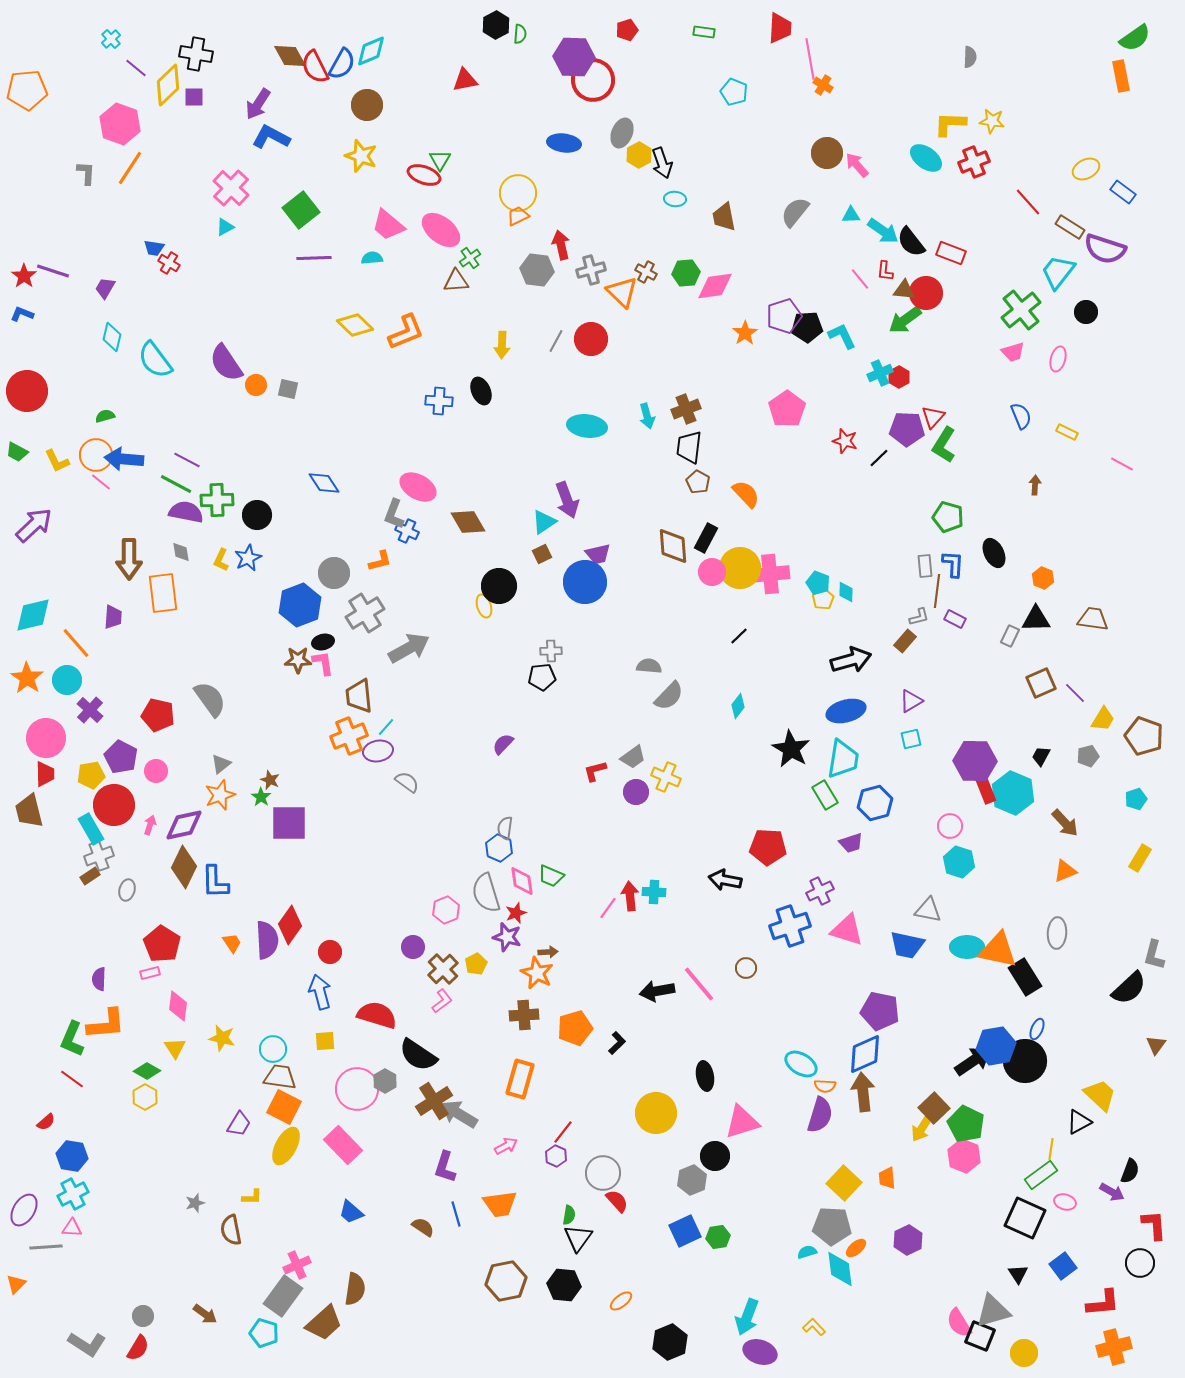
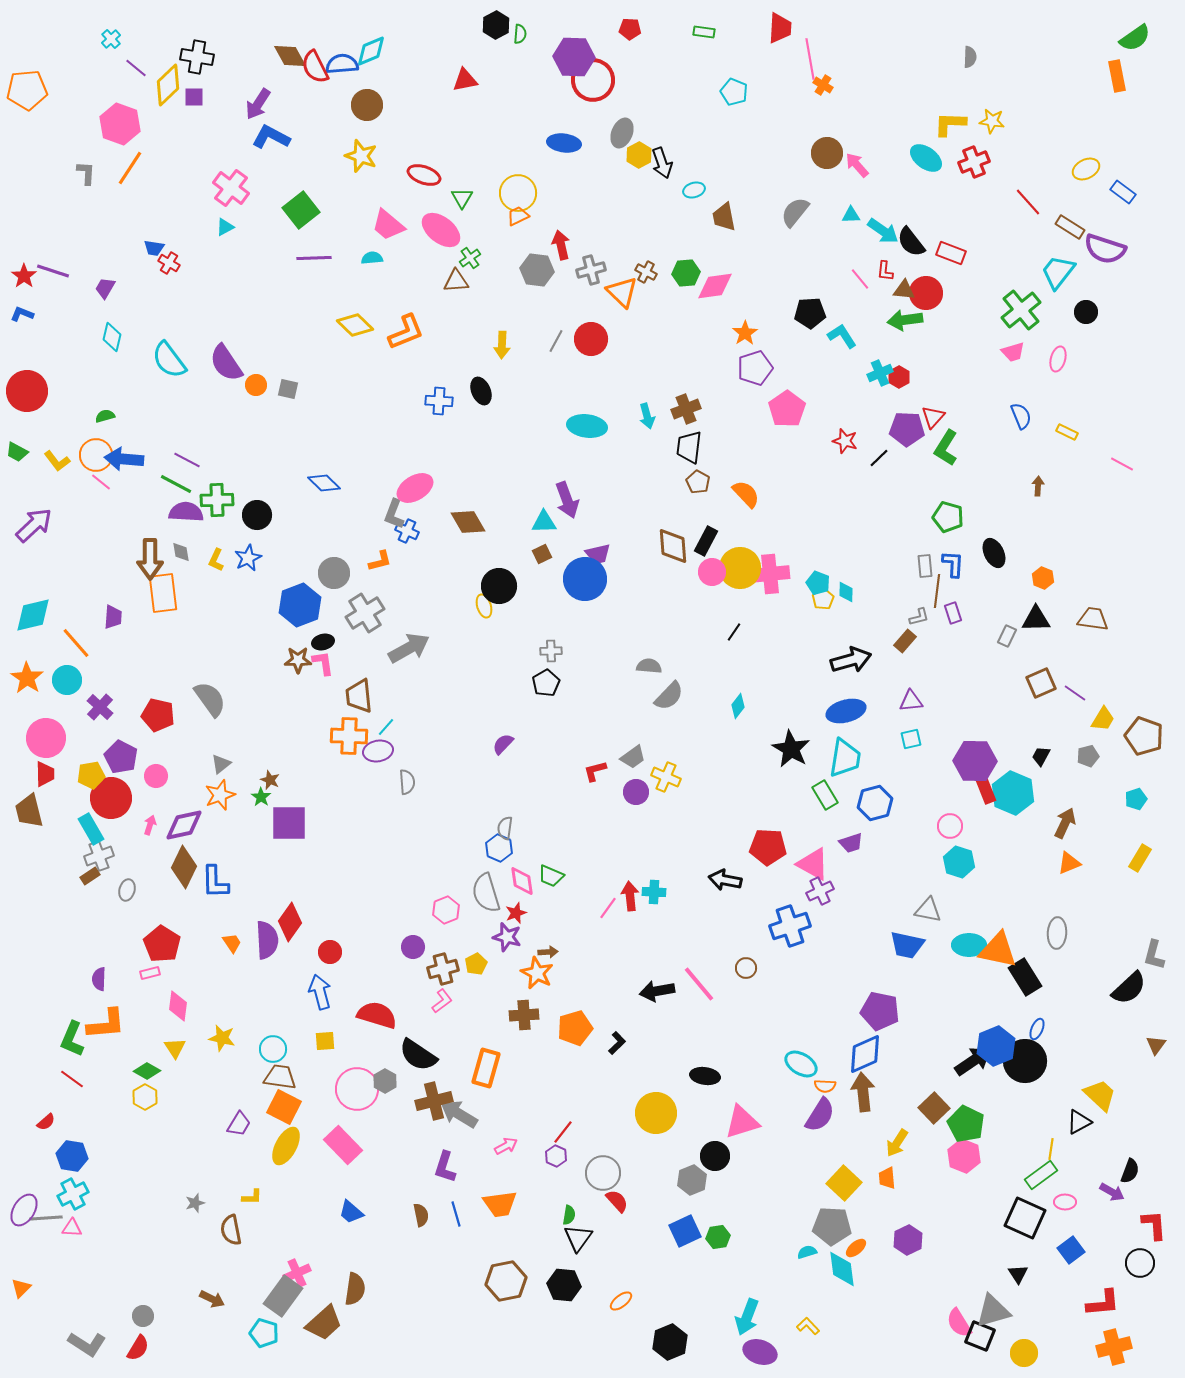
red pentagon at (627, 30): moved 3 px right, 1 px up; rotated 20 degrees clockwise
black cross at (196, 54): moved 1 px right, 3 px down
blue semicircle at (342, 64): rotated 124 degrees counterclockwise
orange rectangle at (1121, 76): moved 4 px left
green triangle at (440, 160): moved 22 px right, 38 px down
pink cross at (231, 188): rotated 6 degrees counterclockwise
cyan ellipse at (675, 199): moved 19 px right, 9 px up; rotated 20 degrees counterclockwise
purple pentagon at (784, 316): moved 29 px left, 52 px down
green arrow at (905, 320): rotated 28 degrees clockwise
black pentagon at (807, 327): moved 3 px right, 14 px up
cyan L-shape at (842, 336): rotated 8 degrees counterclockwise
cyan semicircle at (155, 360): moved 14 px right
green L-shape at (944, 445): moved 2 px right, 3 px down
yellow L-shape at (57, 461): rotated 12 degrees counterclockwise
blue diamond at (324, 483): rotated 12 degrees counterclockwise
brown arrow at (1035, 485): moved 3 px right, 1 px down
pink ellipse at (418, 487): moved 3 px left, 1 px down; rotated 60 degrees counterclockwise
purple semicircle at (186, 512): rotated 8 degrees counterclockwise
cyan triangle at (544, 522): rotated 32 degrees clockwise
black rectangle at (706, 538): moved 3 px down
brown arrow at (129, 559): moved 21 px right
yellow L-shape at (221, 560): moved 5 px left
blue circle at (585, 582): moved 3 px up
purple rectangle at (955, 619): moved 2 px left, 6 px up; rotated 45 degrees clockwise
black line at (739, 636): moved 5 px left, 4 px up; rotated 12 degrees counterclockwise
gray rectangle at (1010, 636): moved 3 px left
black pentagon at (542, 677): moved 4 px right, 6 px down; rotated 24 degrees counterclockwise
purple line at (1075, 693): rotated 10 degrees counterclockwise
purple triangle at (911, 701): rotated 25 degrees clockwise
purple cross at (90, 710): moved 10 px right, 3 px up
orange cross at (349, 736): rotated 24 degrees clockwise
cyan trapezoid at (843, 759): moved 2 px right, 1 px up
pink circle at (156, 771): moved 5 px down
gray semicircle at (407, 782): rotated 50 degrees clockwise
red circle at (114, 805): moved 3 px left, 7 px up
brown arrow at (1065, 823): rotated 112 degrees counterclockwise
orange triangle at (1065, 871): moved 4 px right, 8 px up
red diamond at (290, 925): moved 3 px up
pink triangle at (847, 930): moved 34 px left, 66 px up; rotated 12 degrees clockwise
cyan ellipse at (967, 947): moved 2 px right, 2 px up
brown cross at (443, 969): rotated 28 degrees clockwise
blue hexagon at (996, 1046): rotated 12 degrees counterclockwise
black ellipse at (705, 1076): rotated 72 degrees counterclockwise
orange rectangle at (520, 1079): moved 34 px left, 11 px up
brown cross at (434, 1101): rotated 18 degrees clockwise
purple semicircle at (820, 1115): rotated 15 degrees clockwise
yellow arrow at (922, 1128): moved 25 px left, 15 px down
pink ellipse at (1065, 1202): rotated 15 degrees counterclockwise
brown semicircle at (423, 1227): moved 2 px left, 12 px up; rotated 45 degrees clockwise
gray line at (46, 1247): moved 29 px up
pink cross at (297, 1265): moved 8 px down
blue square at (1063, 1266): moved 8 px right, 16 px up
cyan diamond at (840, 1269): moved 2 px right
orange triangle at (16, 1284): moved 5 px right, 4 px down
brown arrow at (205, 1314): moved 7 px right, 15 px up; rotated 10 degrees counterclockwise
yellow L-shape at (814, 1327): moved 6 px left, 1 px up
